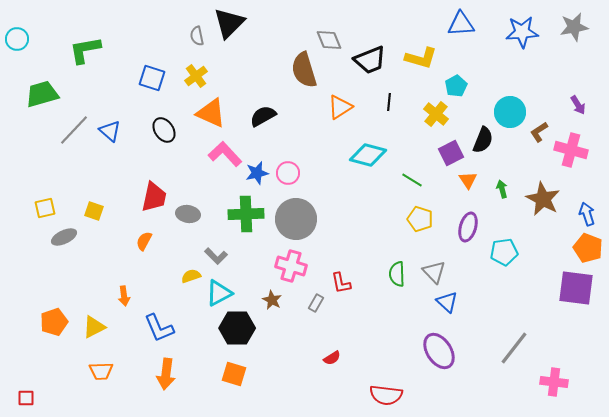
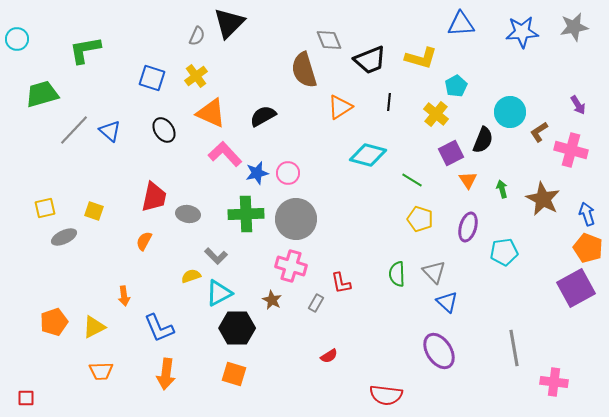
gray semicircle at (197, 36): rotated 144 degrees counterclockwise
purple square at (576, 288): rotated 36 degrees counterclockwise
gray line at (514, 348): rotated 48 degrees counterclockwise
red semicircle at (332, 358): moved 3 px left, 2 px up
